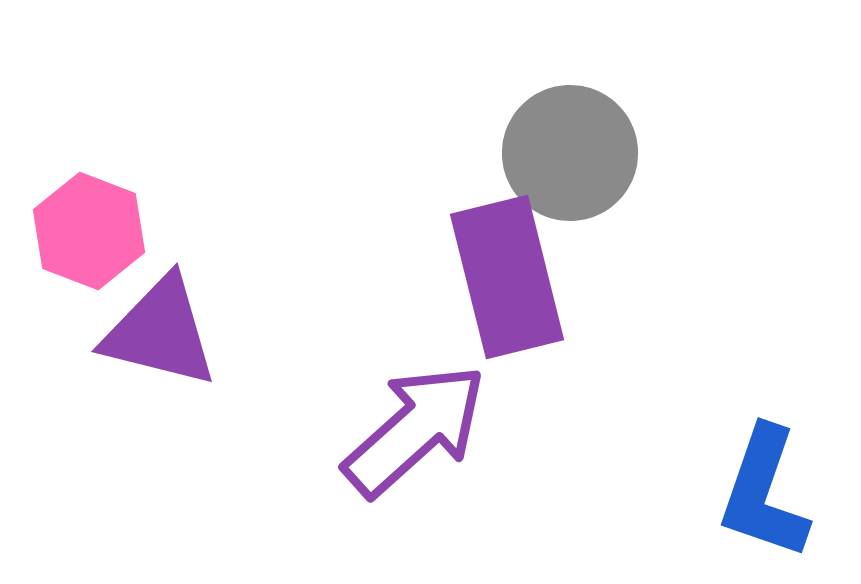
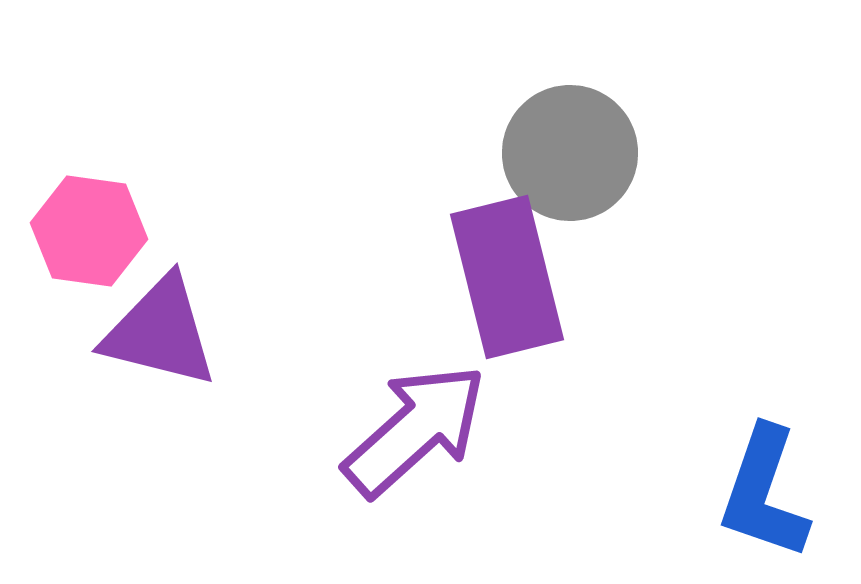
pink hexagon: rotated 13 degrees counterclockwise
